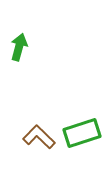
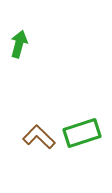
green arrow: moved 3 px up
